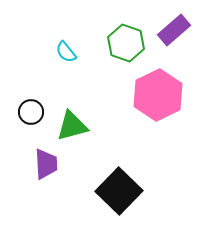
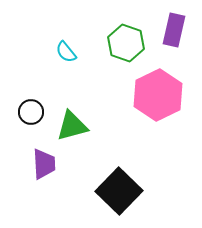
purple rectangle: rotated 36 degrees counterclockwise
purple trapezoid: moved 2 px left
